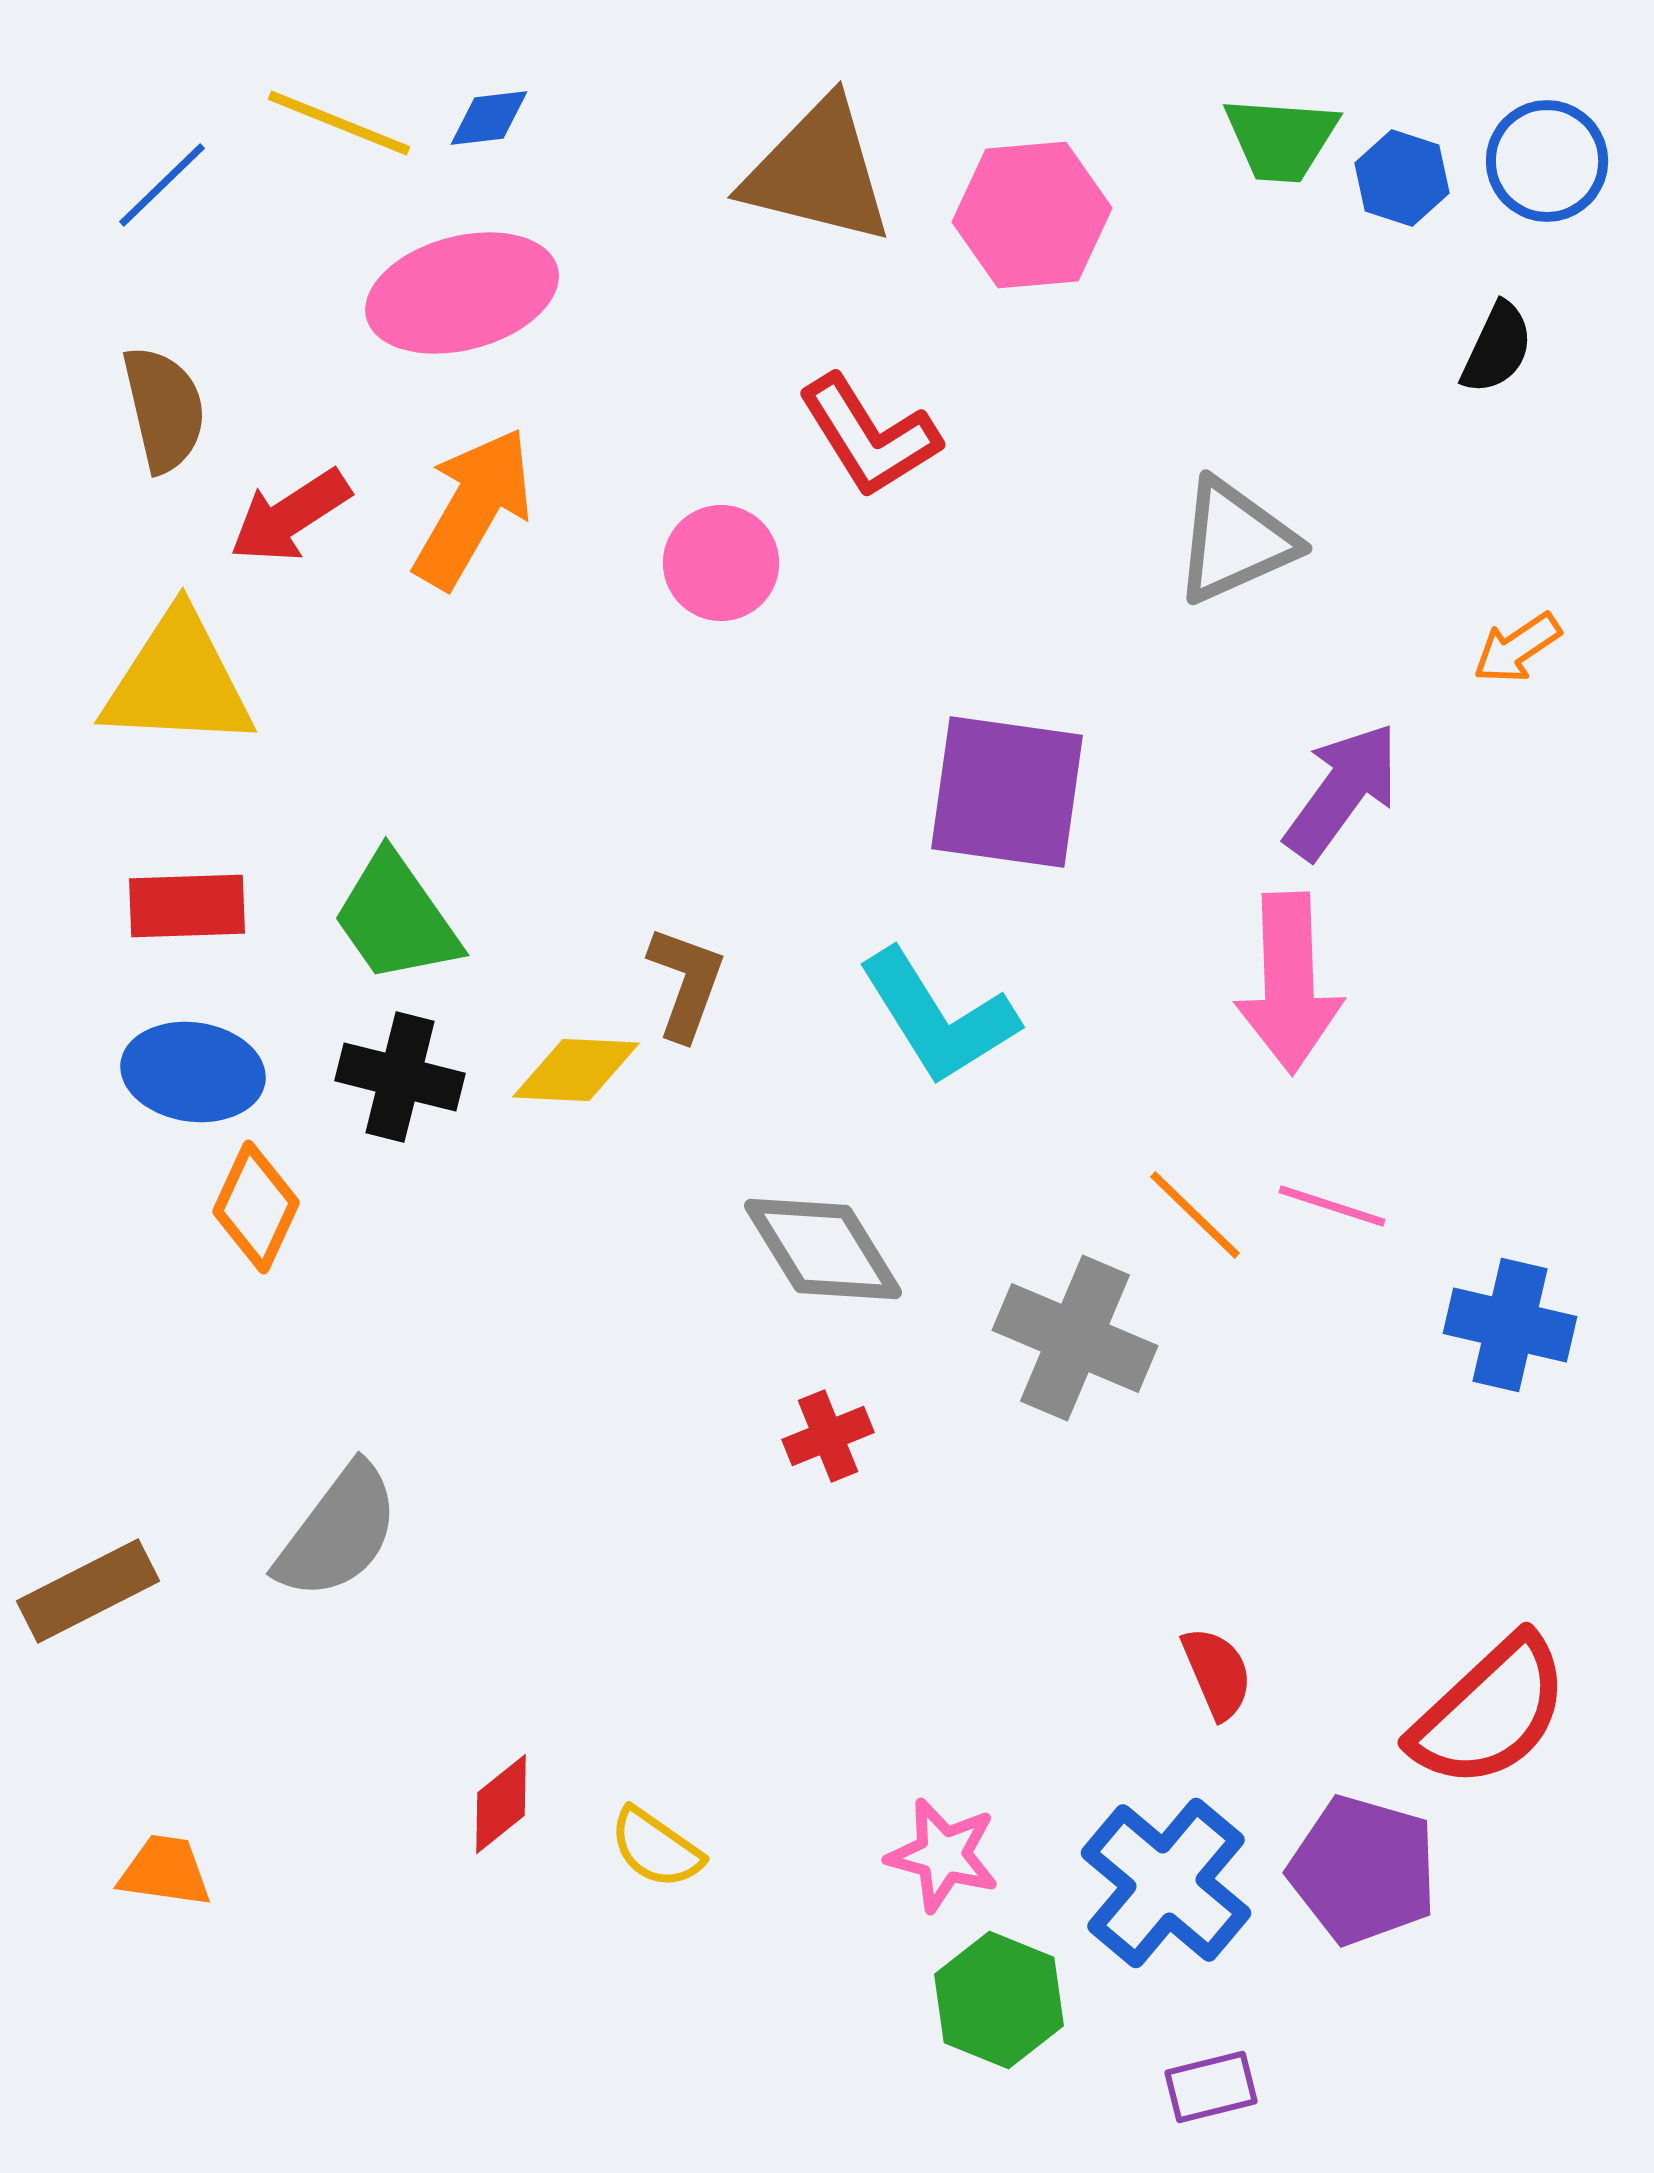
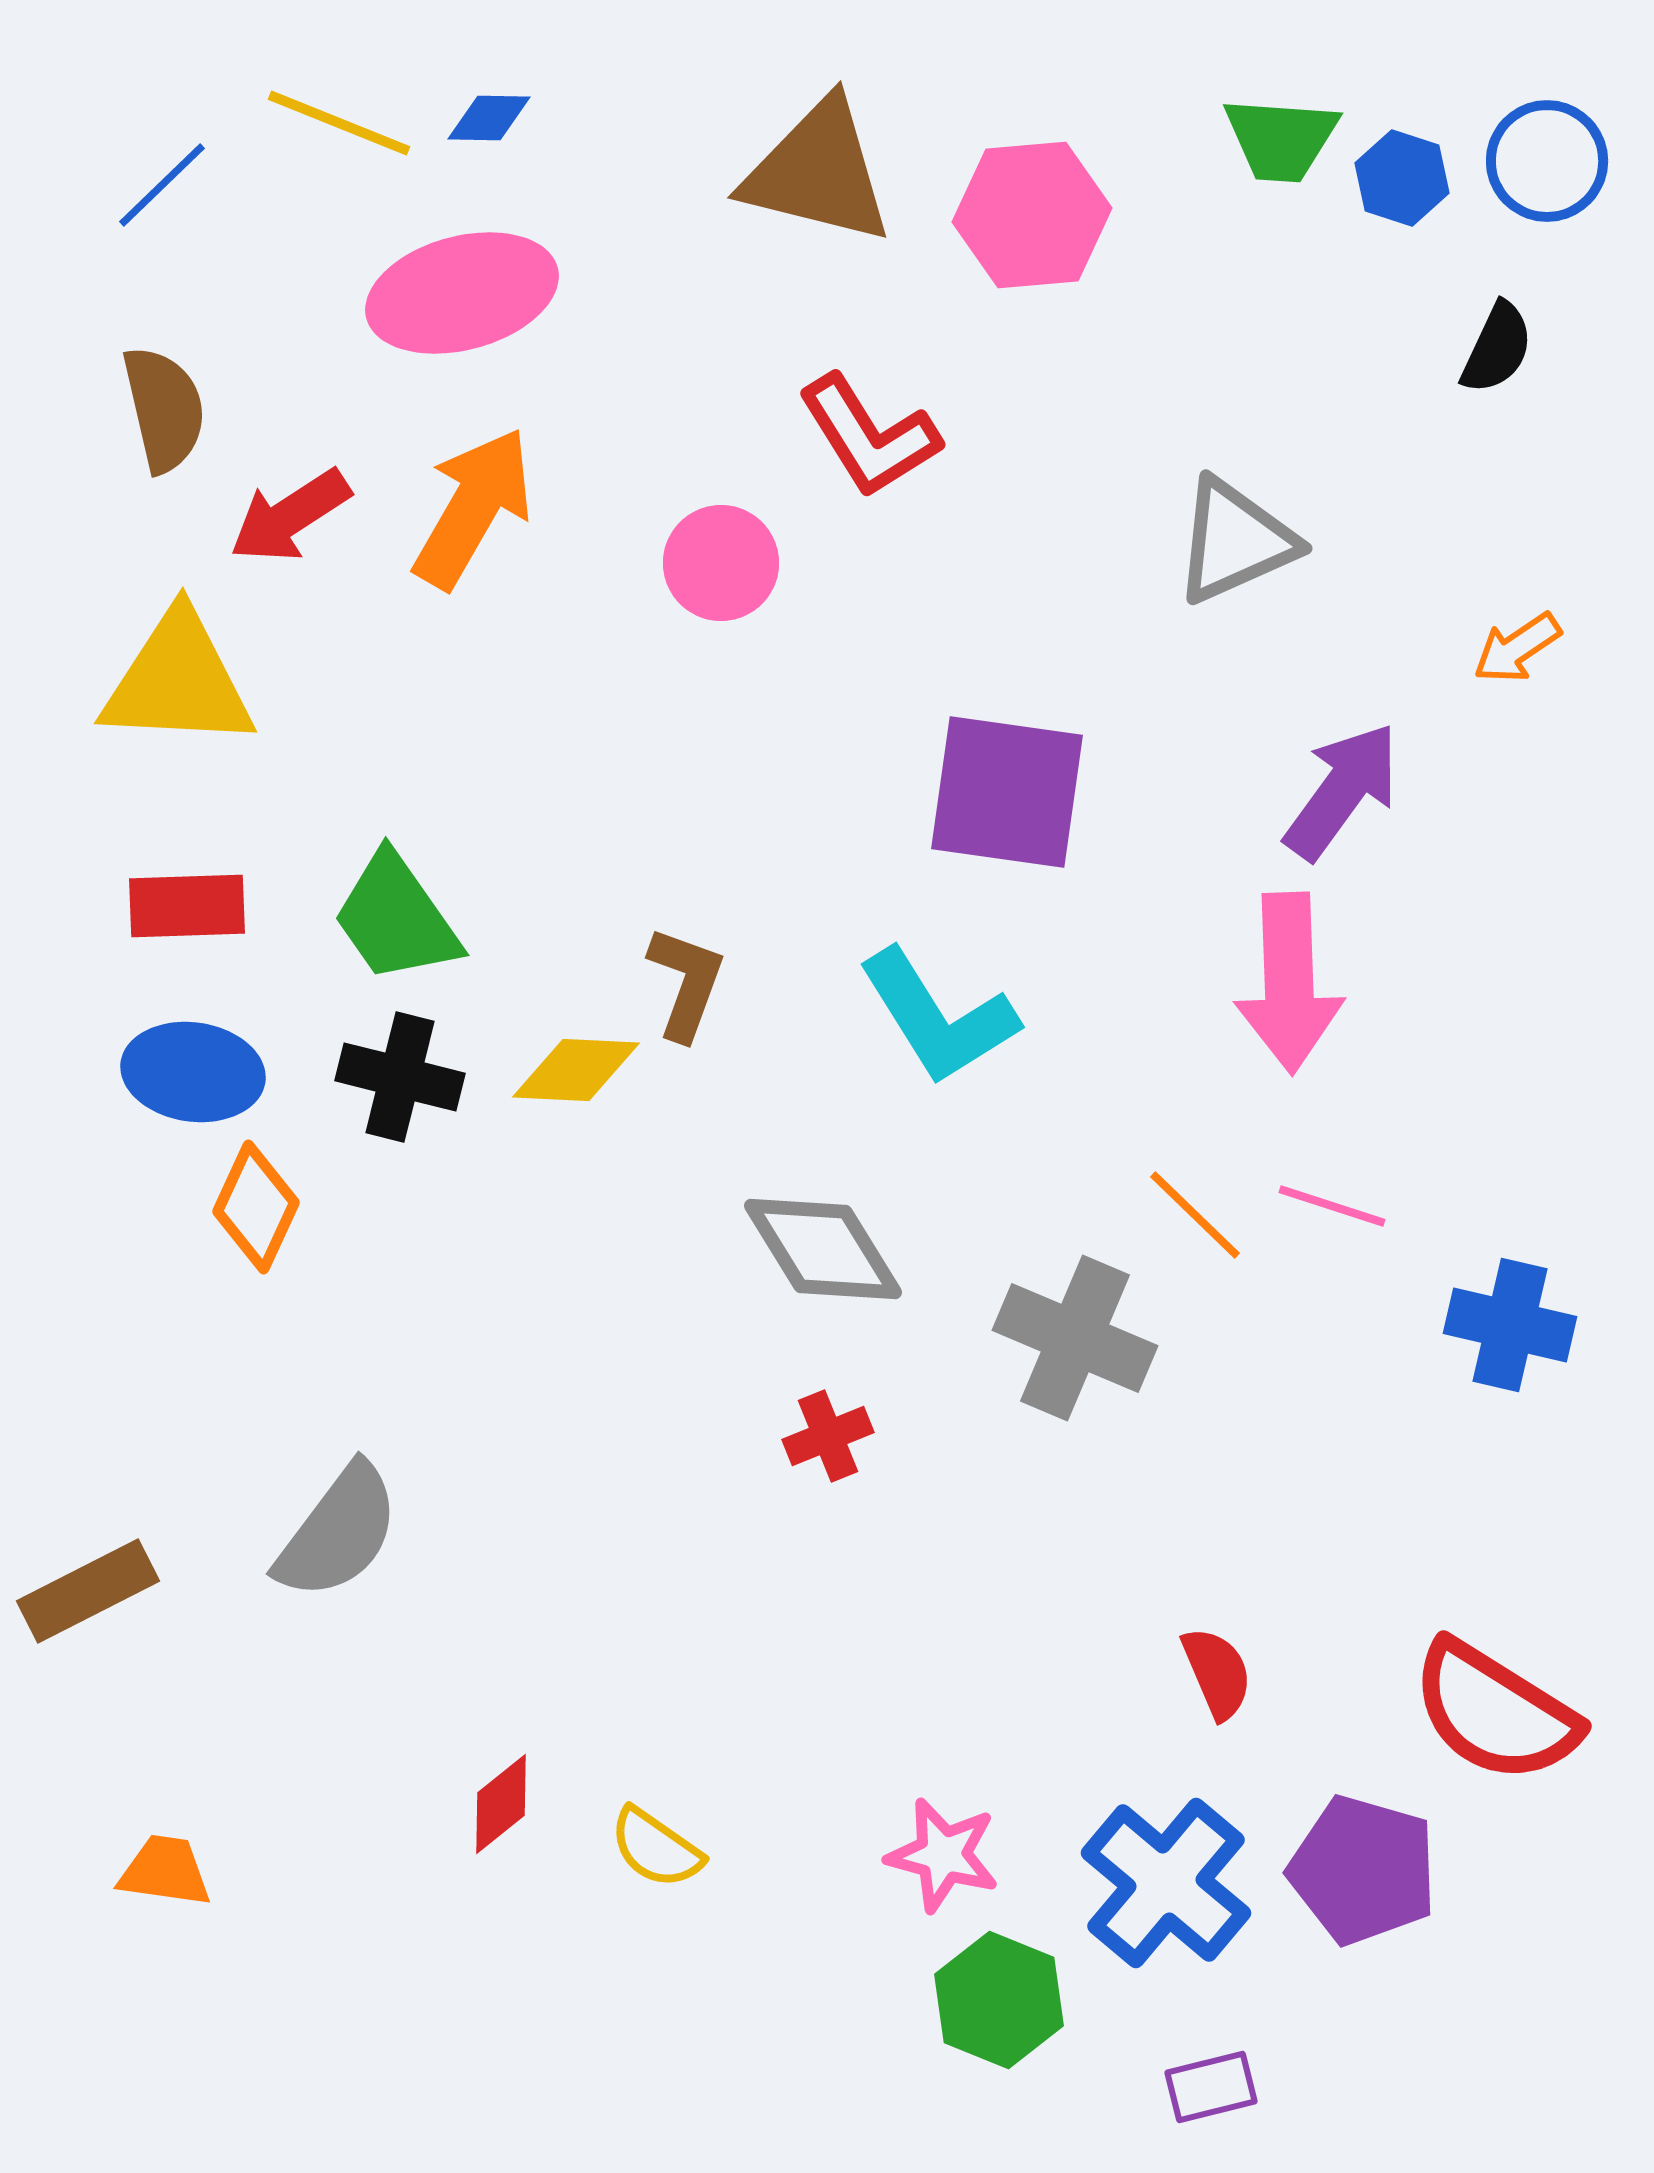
blue diamond at (489, 118): rotated 8 degrees clockwise
red semicircle at (1490, 1712): moved 5 px right; rotated 75 degrees clockwise
